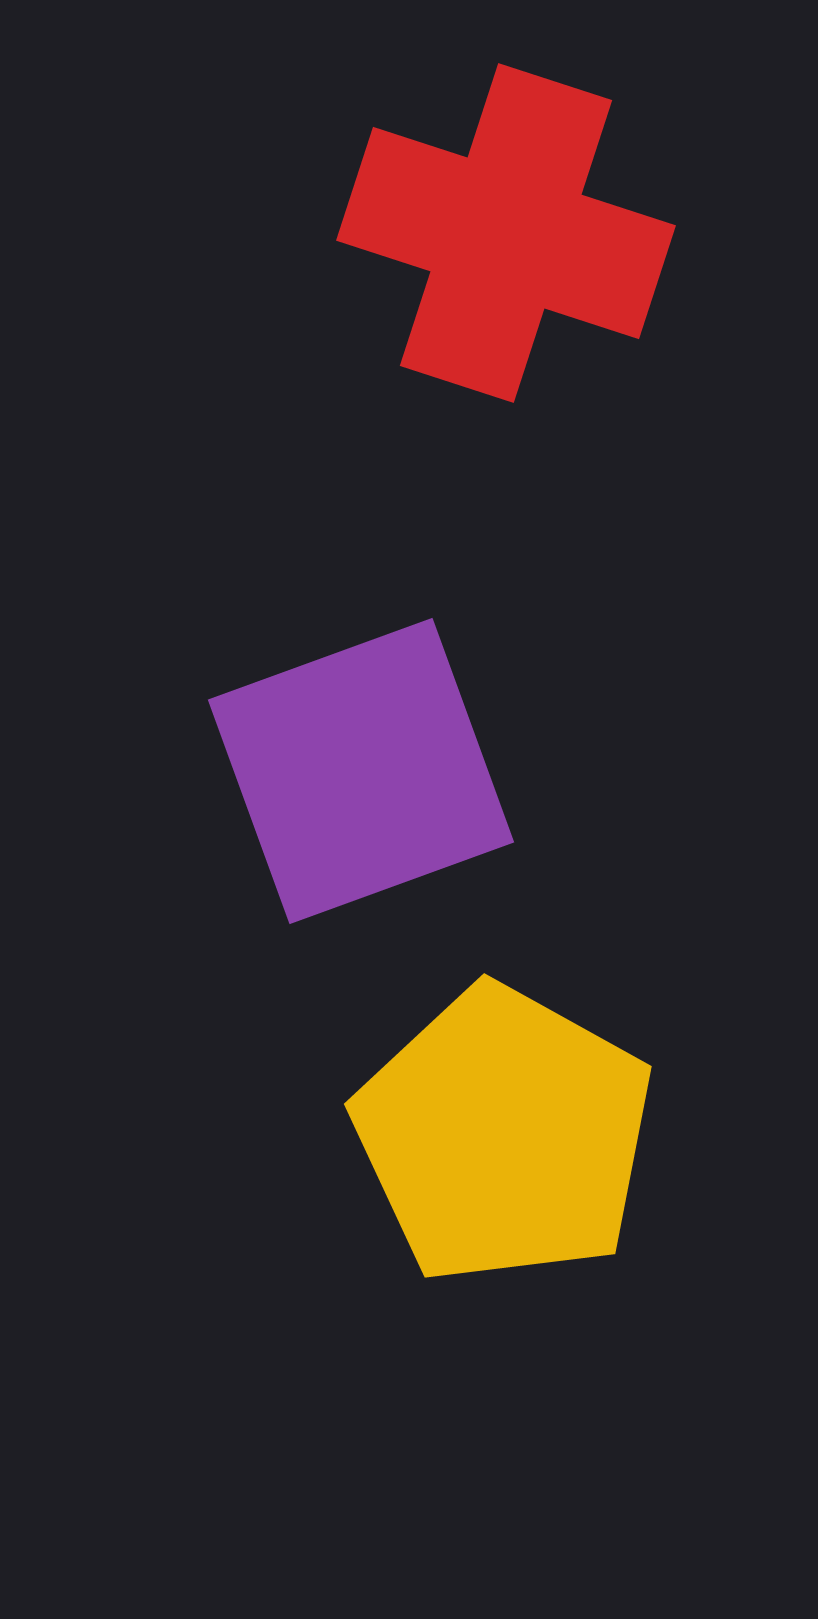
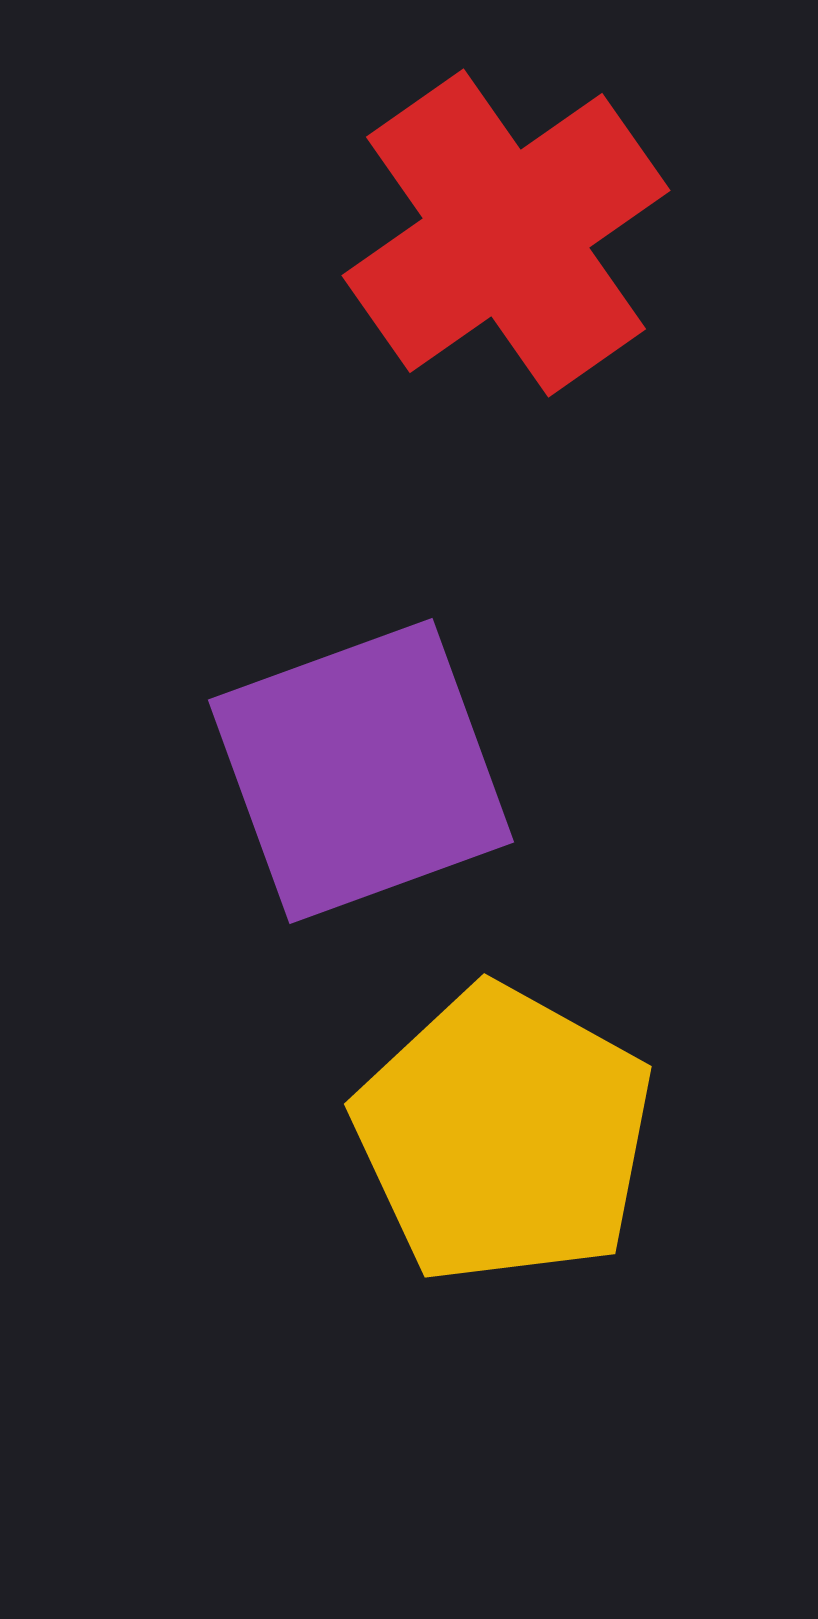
red cross: rotated 37 degrees clockwise
